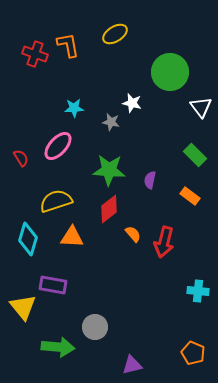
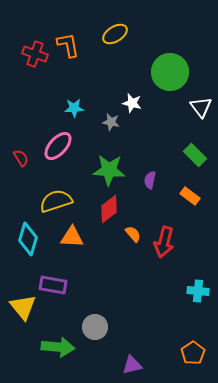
orange pentagon: rotated 15 degrees clockwise
